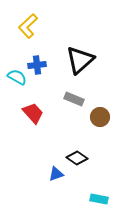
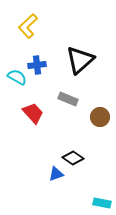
gray rectangle: moved 6 px left
black diamond: moved 4 px left
cyan rectangle: moved 3 px right, 4 px down
